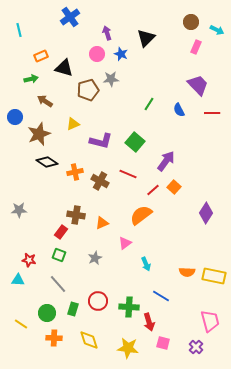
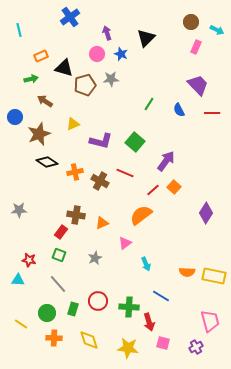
brown pentagon at (88, 90): moved 3 px left, 5 px up
red line at (128, 174): moved 3 px left, 1 px up
purple cross at (196, 347): rotated 16 degrees clockwise
